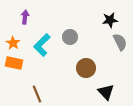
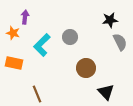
orange star: moved 10 px up; rotated 16 degrees counterclockwise
